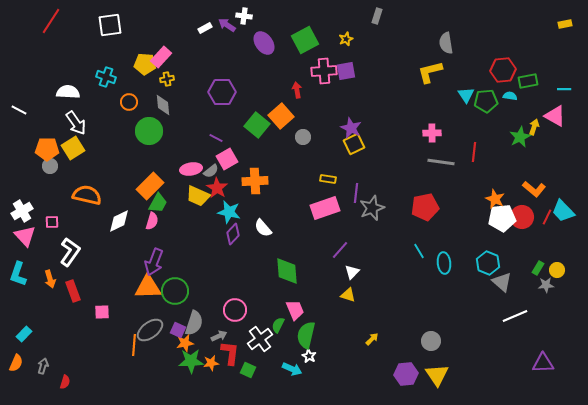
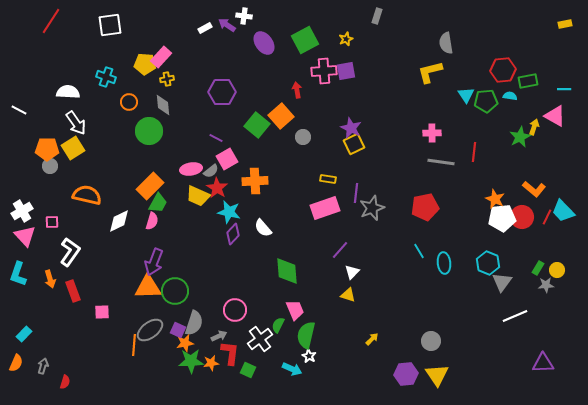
gray triangle at (502, 282): rotated 25 degrees clockwise
